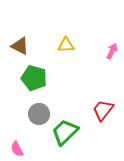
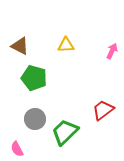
red trapezoid: rotated 15 degrees clockwise
gray circle: moved 4 px left, 5 px down
